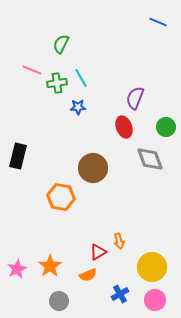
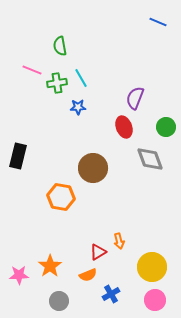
green semicircle: moved 1 px left, 2 px down; rotated 36 degrees counterclockwise
pink star: moved 2 px right, 6 px down; rotated 24 degrees clockwise
blue cross: moved 9 px left
